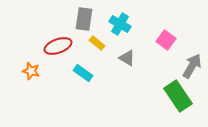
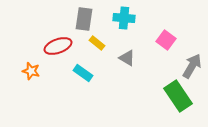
cyan cross: moved 4 px right, 6 px up; rotated 25 degrees counterclockwise
